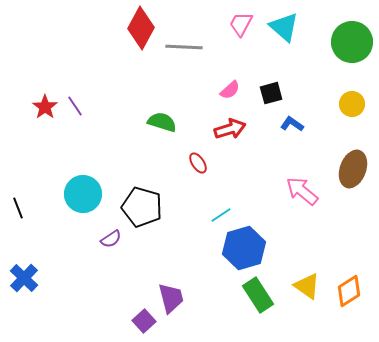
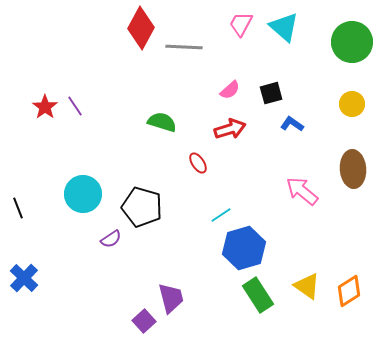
brown ellipse: rotated 24 degrees counterclockwise
